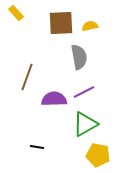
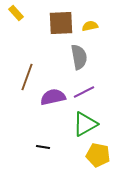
purple semicircle: moved 1 px left, 2 px up; rotated 10 degrees counterclockwise
black line: moved 6 px right
